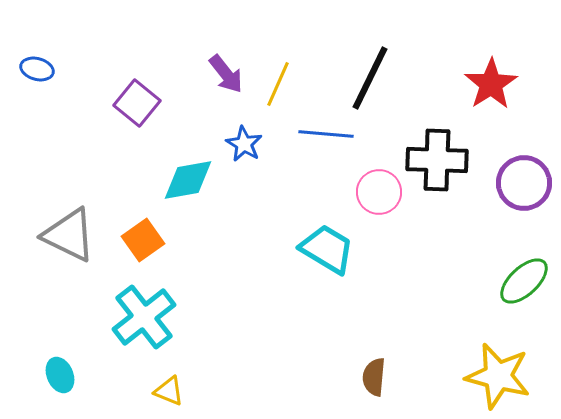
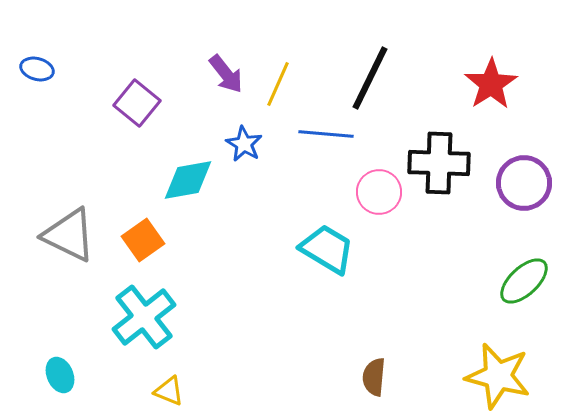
black cross: moved 2 px right, 3 px down
